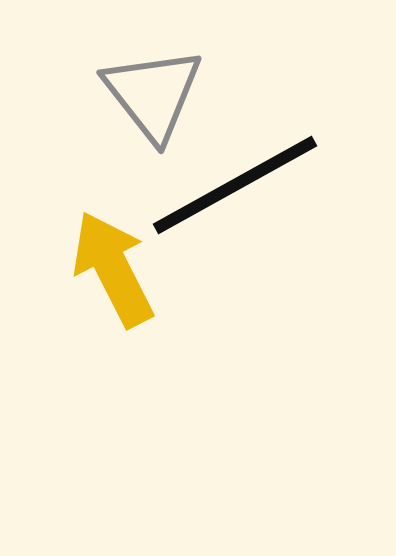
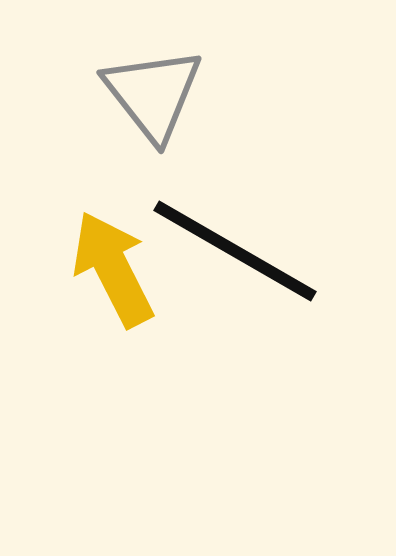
black line: moved 66 px down; rotated 59 degrees clockwise
